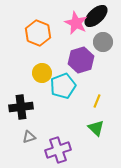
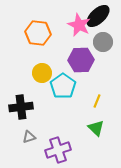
black ellipse: moved 2 px right
pink star: moved 3 px right, 2 px down
orange hexagon: rotated 15 degrees counterclockwise
purple hexagon: rotated 15 degrees clockwise
cyan pentagon: rotated 15 degrees counterclockwise
